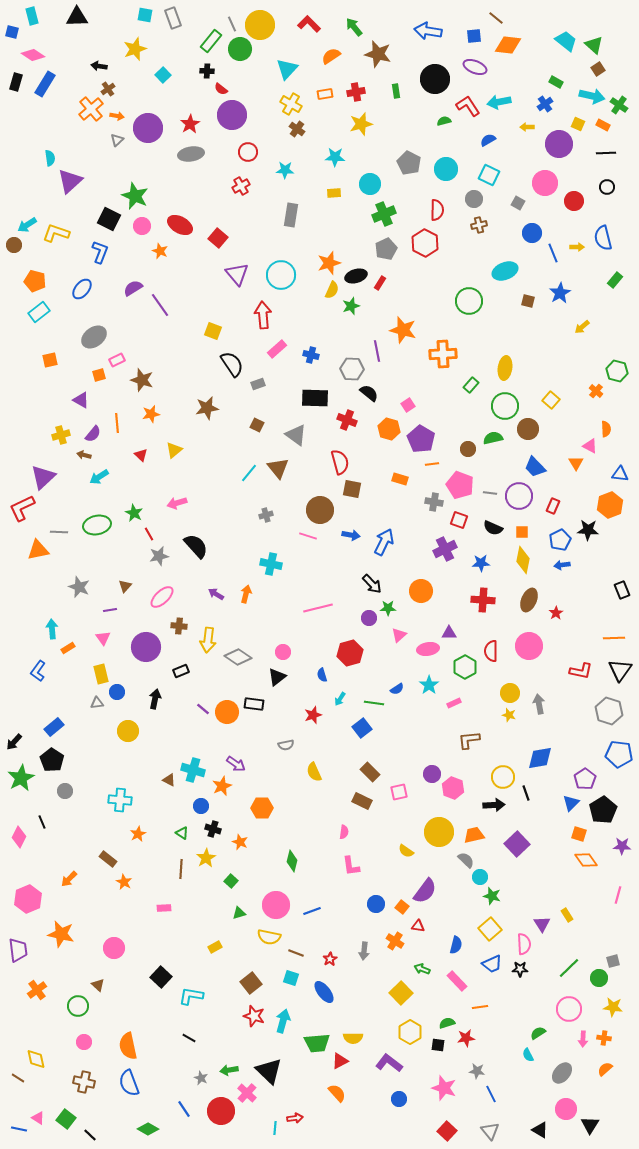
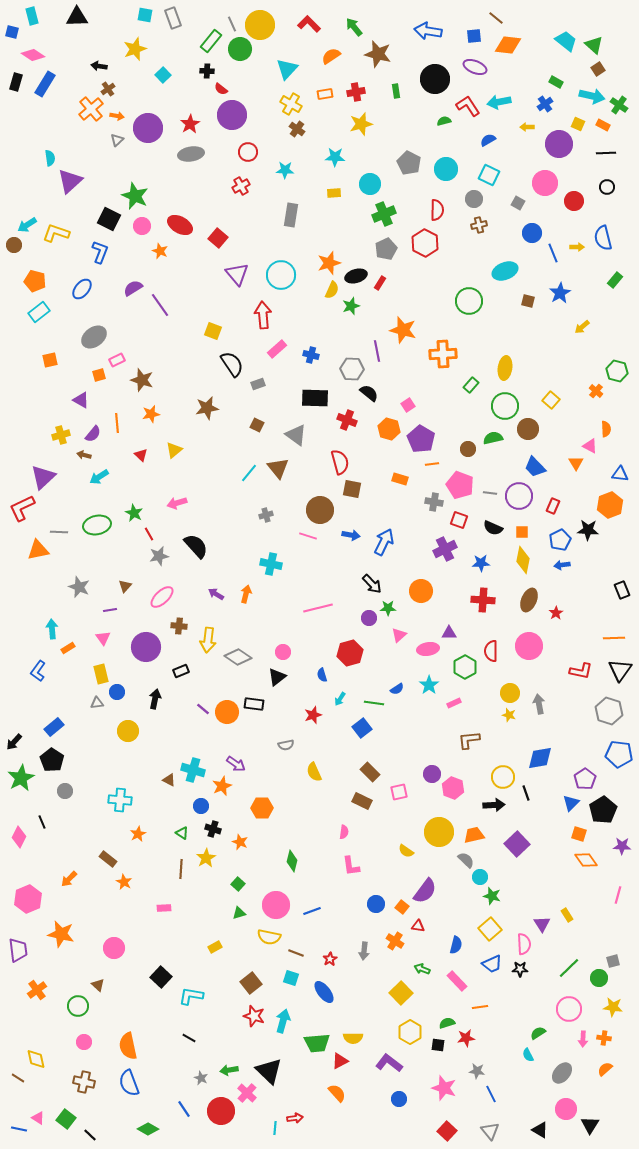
green square at (231, 881): moved 7 px right, 3 px down
